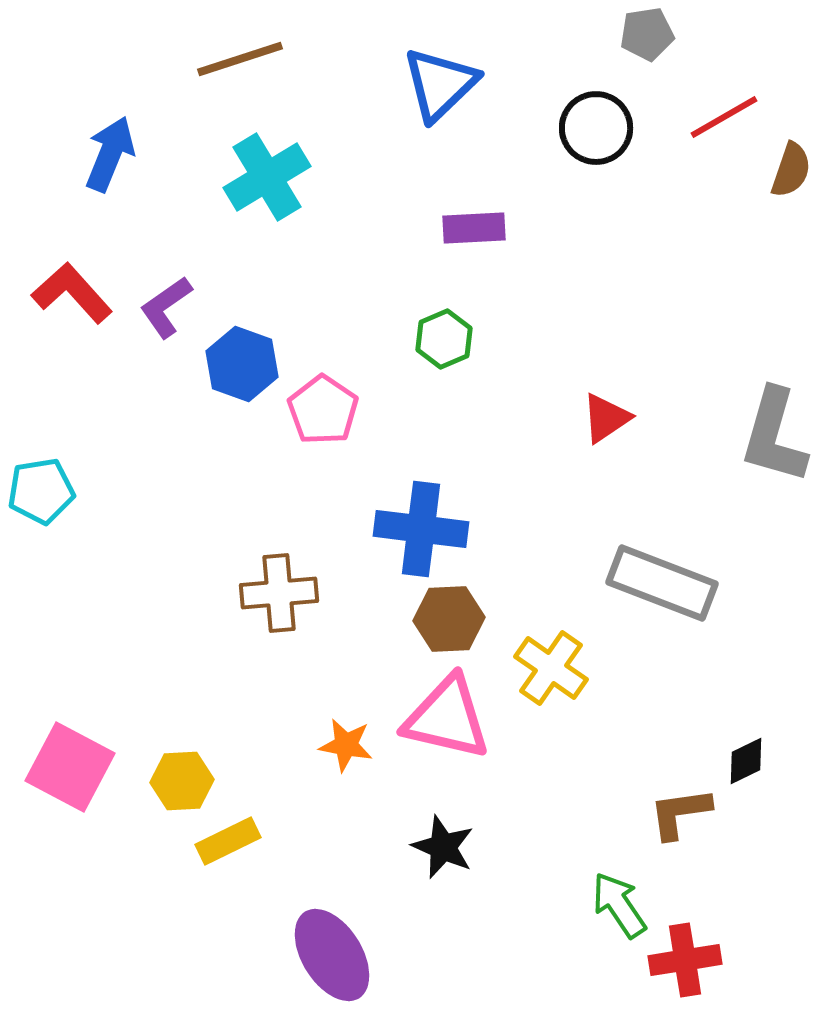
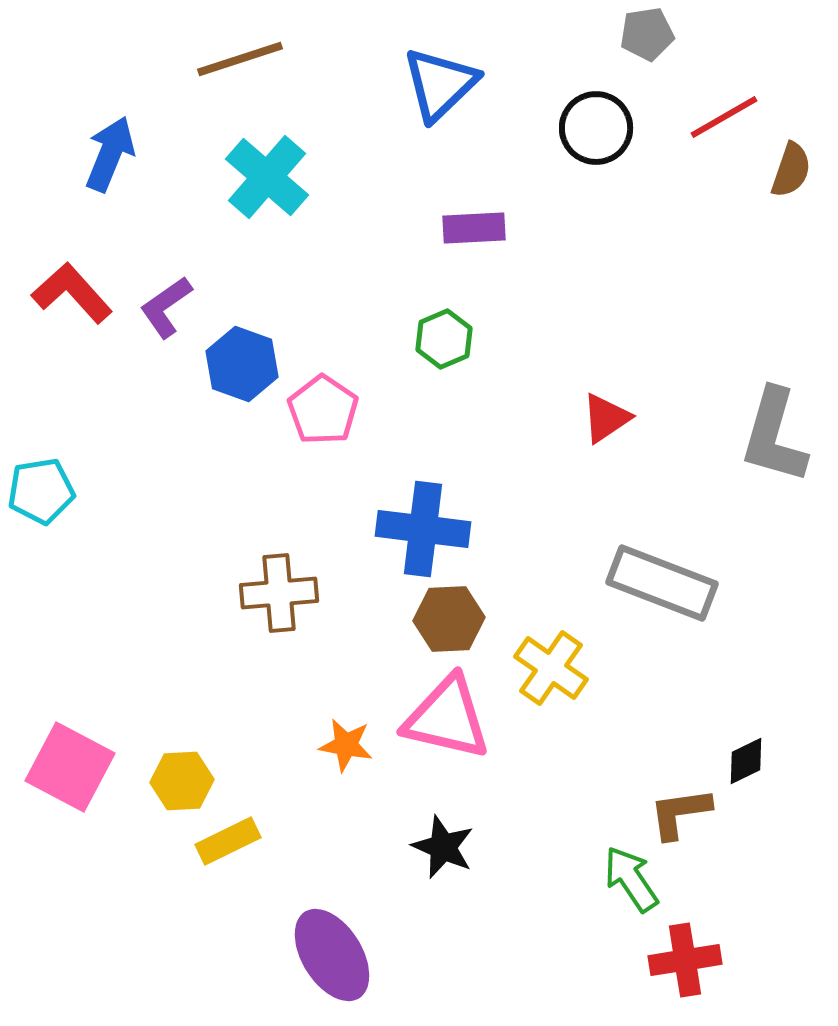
cyan cross: rotated 18 degrees counterclockwise
blue cross: moved 2 px right
green arrow: moved 12 px right, 26 px up
